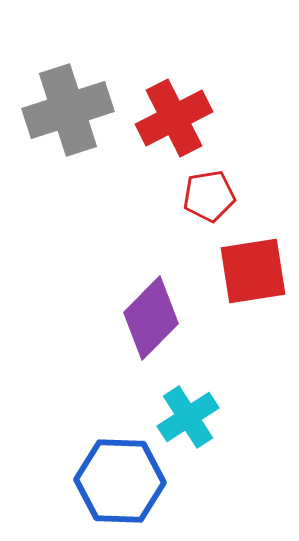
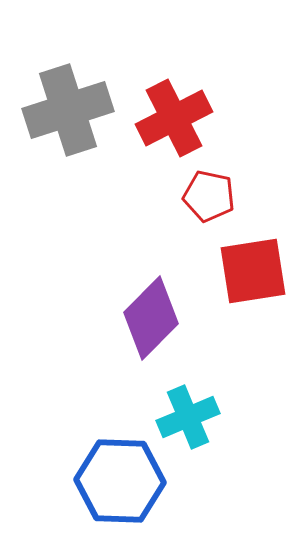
red pentagon: rotated 21 degrees clockwise
cyan cross: rotated 10 degrees clockwise
